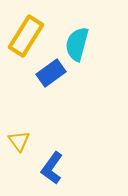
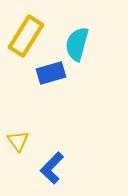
blue rectangle: rotated 20 degrees clockwise
yellow triangle: moved 1 px left
blue L-shape: rotated 8 degrees clockwise
